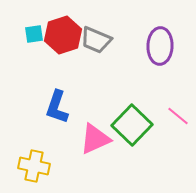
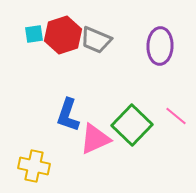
blue L-shape: moved 11 px right, 8 px down
pink line: moved 2 px left
